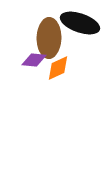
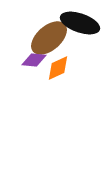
brown ellipse: rotated 48 degrees clockwise
